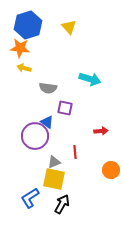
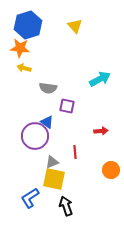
yellow triangle: moved 6 px right, 1 px up
cyan arrow: moved 10 px right; rotated 45 degrees counterclockwise
purple square: moved 2 px right, 2 px up
gray triangle: moved 2 px left
black arrow: moved 4 px right, 2 px down; rotated 48 degrees counterclockwise
